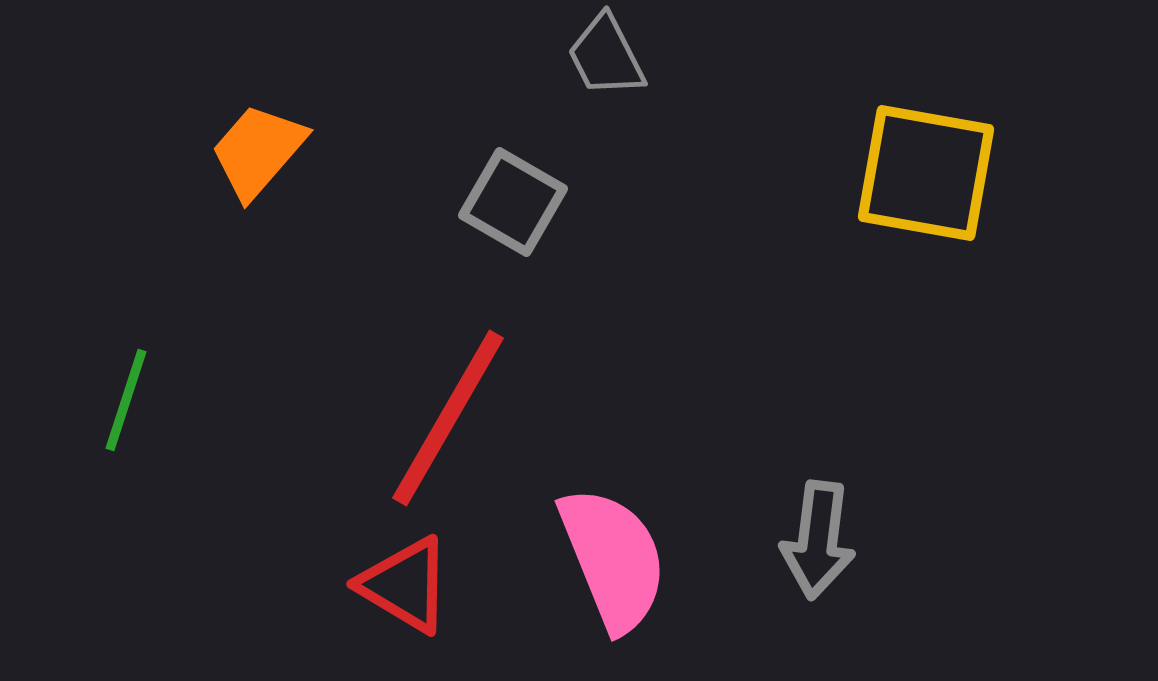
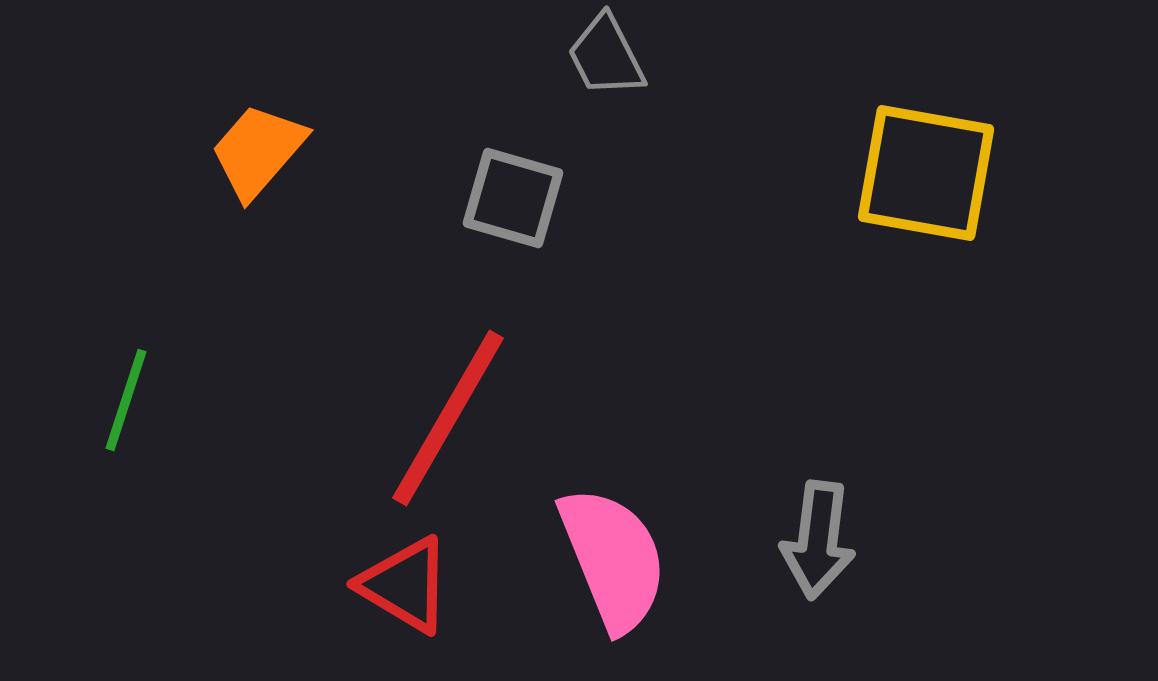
gray square: moved 4 px up; rotated 14 degrees counterclockwise
